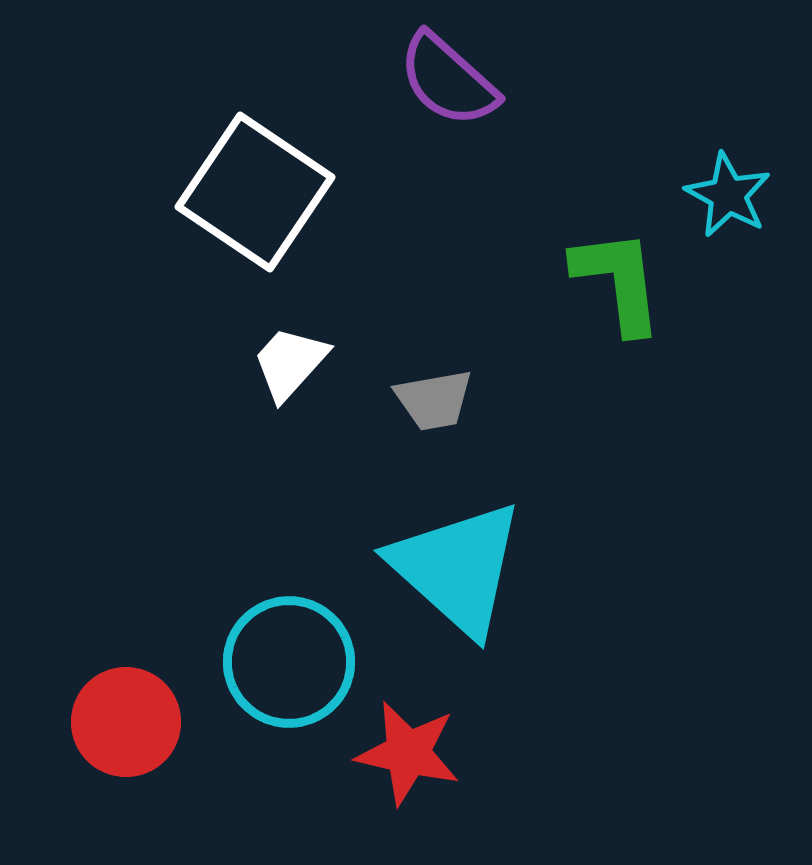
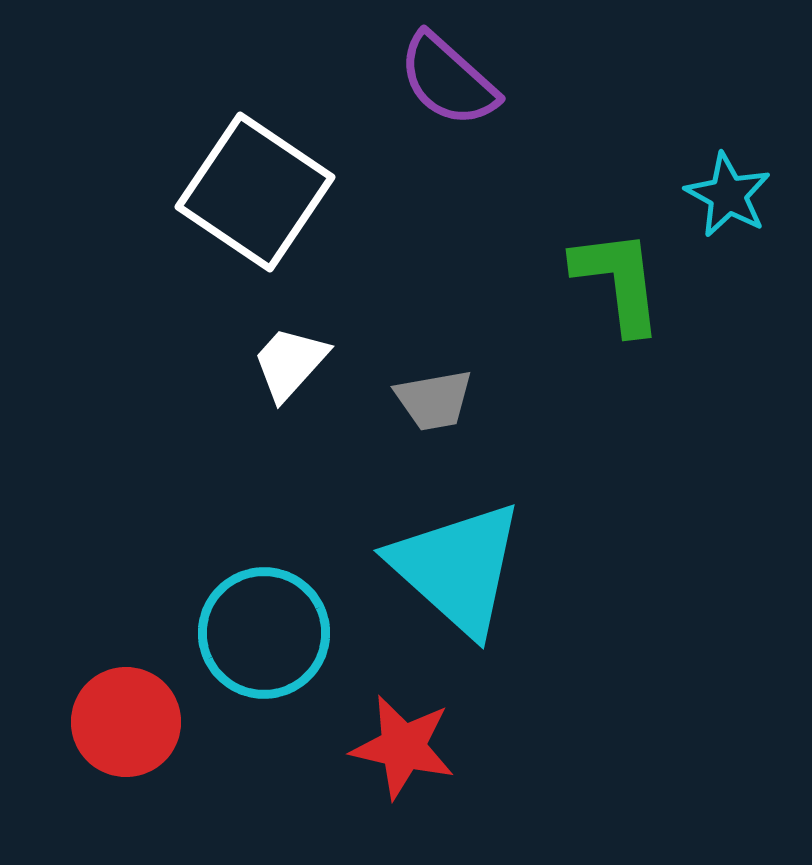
cyan circle: moved 25 px left, 29 px up
red star: moved 5 px left, 6 px up
